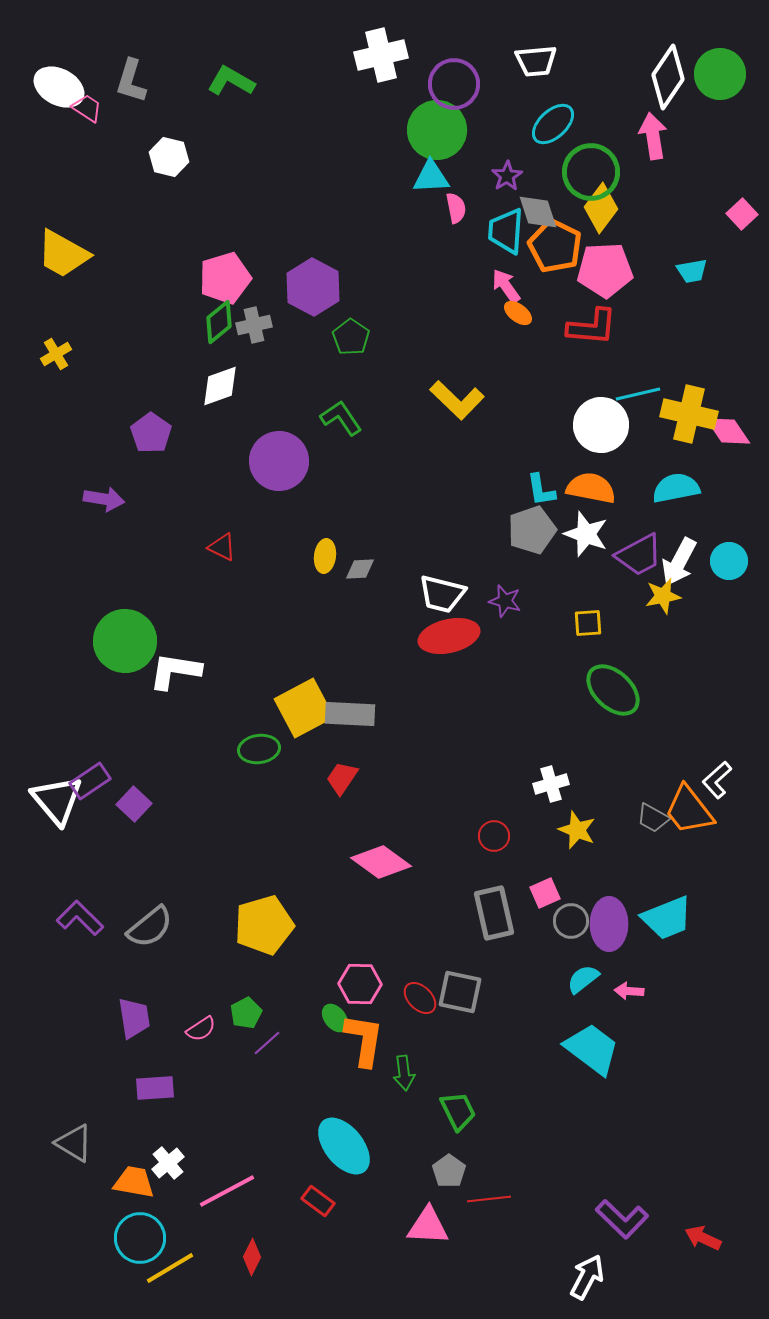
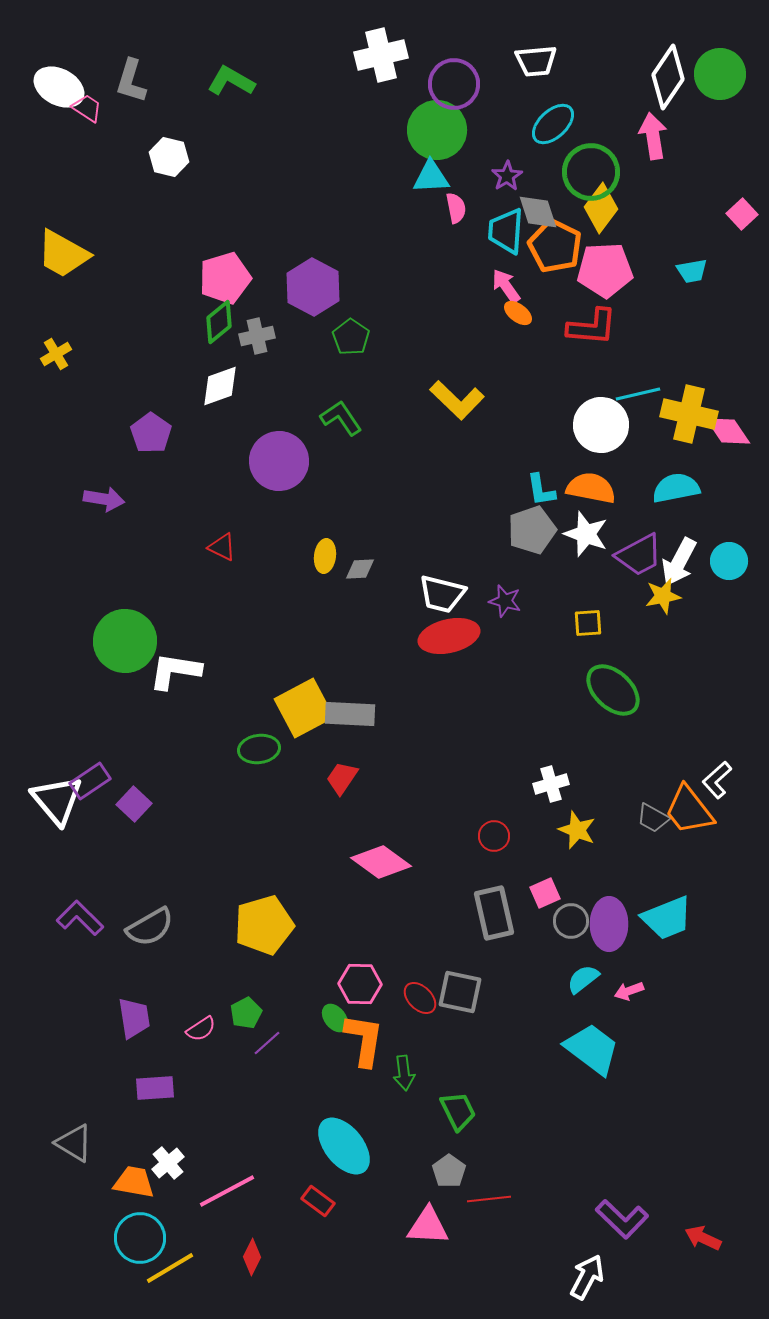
gray cross at (254, 325): moved 3 px right, 11 px down
gray semicircle at (150, 927): rotated 9 degrees clockwise
pink arrow at (629, 991): rotated 24 degrees counterclockwise
